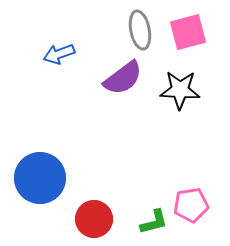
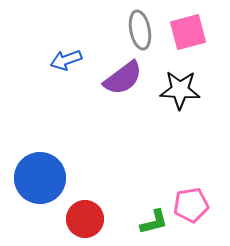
blue arrow: moved 7 px right, 6 px down
red circle: moved 9 px left
